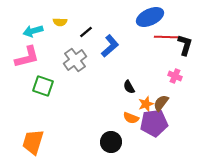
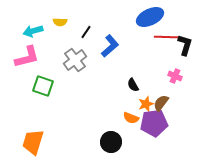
black line: rotated 16 degrees counterclockwise
black semicircle: moved 4 px right, 2 px up
